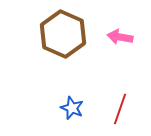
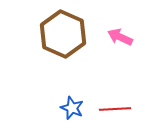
pink arrow: rotated 15 degrees clockwise
red line: moved 5 px left; rotated 68 degrees clockwise
